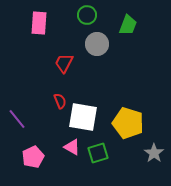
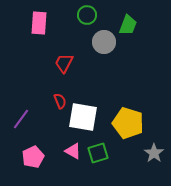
gray circle: moved 7 px right, 2 px up
purple line: moved 4 px right; rotated 75 degrees clockwise
pink triangle: moved 1 px right, 4 px down
